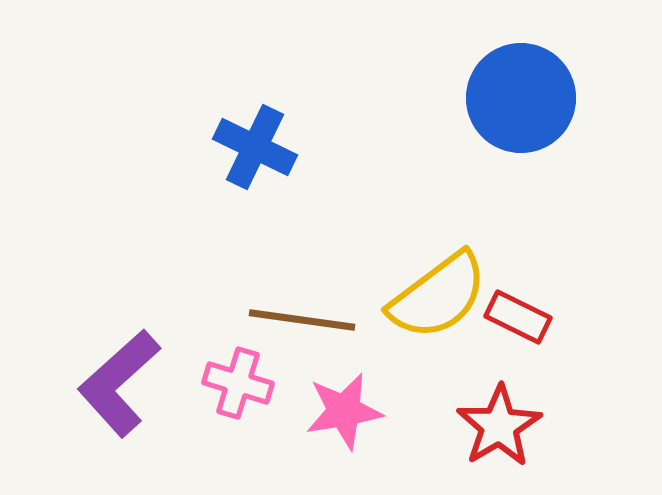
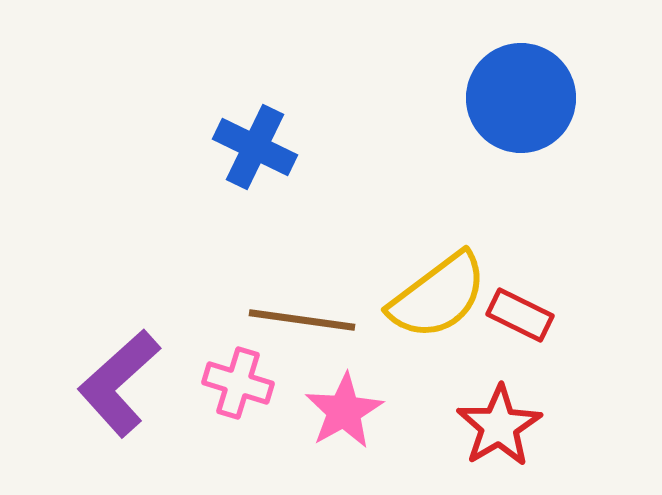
red rectangle: moved 2 px right, 2 px up
pink star: rotated 20 degrees counterclockwise
